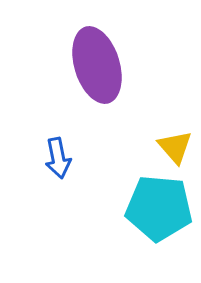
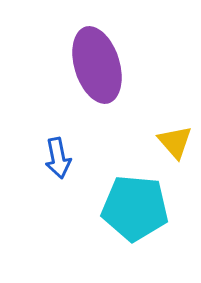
yellow triangle: moved 5 px up
cyan pentagon: moved 24 px left
